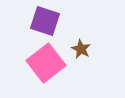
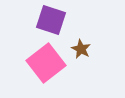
purple square: moved 6 px right, 1 px up
